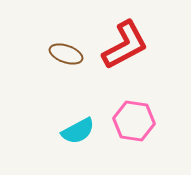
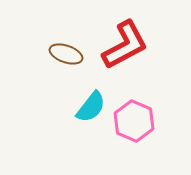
pink hexagon: rotated 15 degrees clockwise
cyan semicircle: moved 13 px right, 24 px up; rotated 24 degrees counterclockwise
